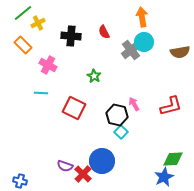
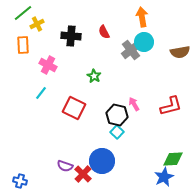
yellow cross: moved 1 px left, 1 px down
orange rectangle: rotated 42 degrees clockwise
cyan line: rotated 56 degrees counterclockwise
cyan square: moved 4 px left
